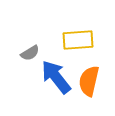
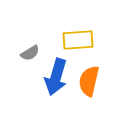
blue arrow: rotated 126 degrees counterclockwise
